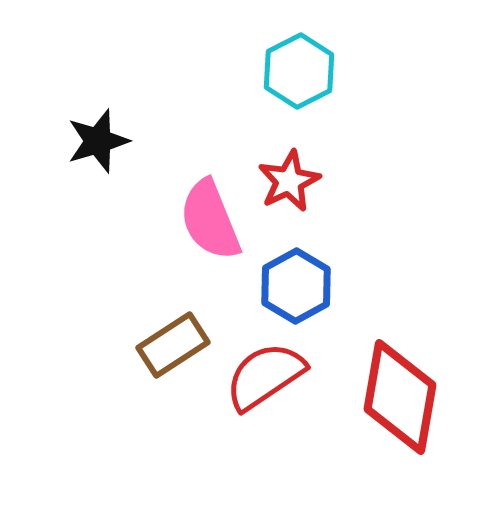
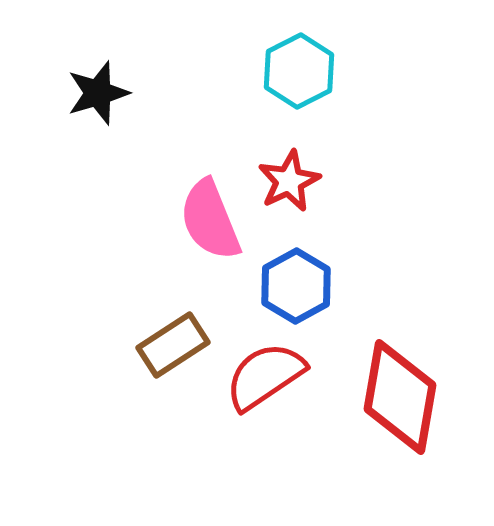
black star: moved 48 px up
